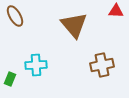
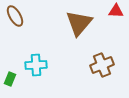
brown triangle: moved 5 px right, 2 px up; rotated 20 degrees clockwise
brown cross: rotated 10 degrees counterclockwise
